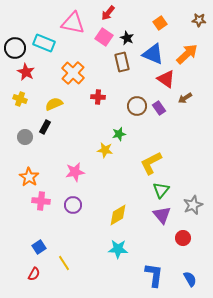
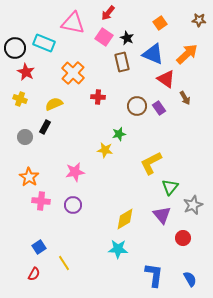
brown arrow: rotated 88 degrees counterclockwise
green triangle: moved 9 px right, 3 px up
yellow diamond: moved 7 px right, 4 px down
